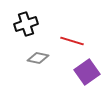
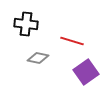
black cross: rotated 25 degrees clockwise
purple square: moved 1 px left
